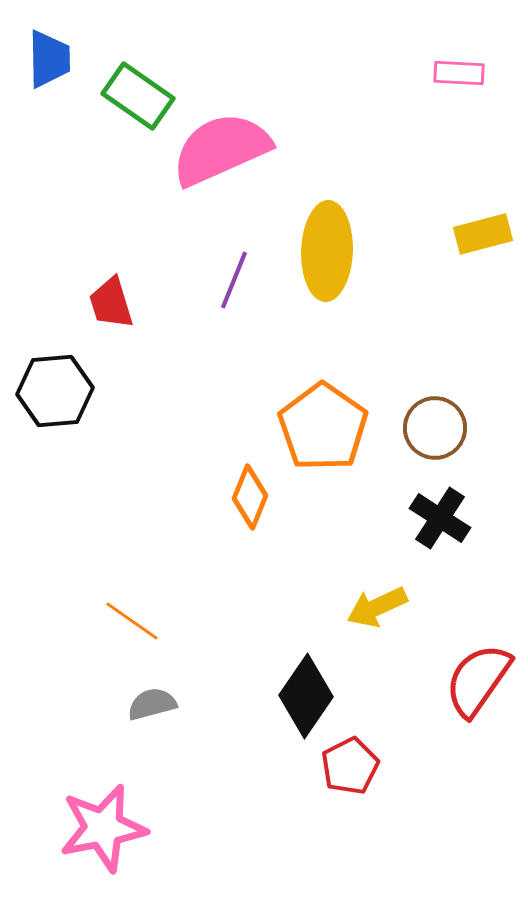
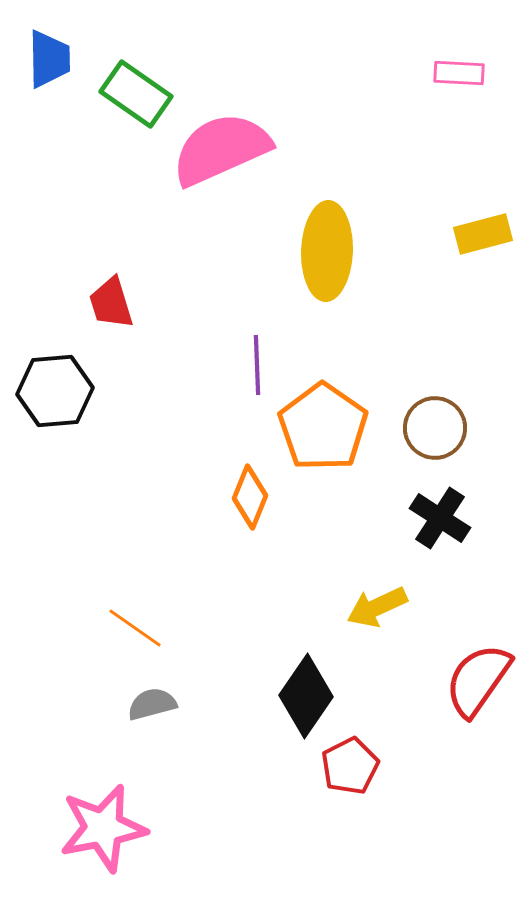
green rectangle: moved 2 px left, 2 px up
purple line: moved 23 px right, 85 px down; rotated 24 degrees counterclockwise
orange line: moved 3 px right, 7 px down
